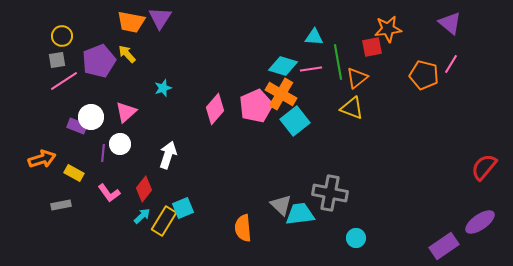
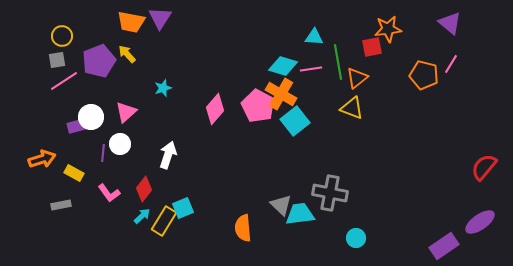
pink pentagon at (256, 106): moved 2 px right; rotated 20 degrees counterclockwise
purple rectangle at (77, 126): rotated 36 degrees counterclockwise
